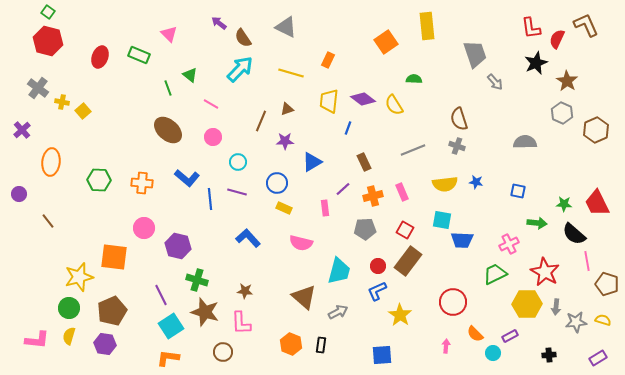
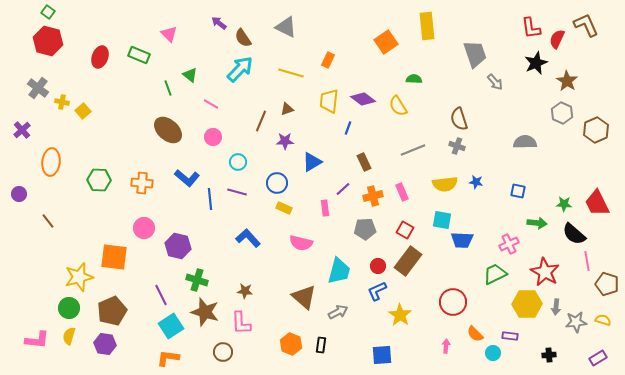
yellow semicircle at (394, 105): moved 4 px right, 1 px down
purple rectangle at (510, 336): rotated 35 degrees clockwise
